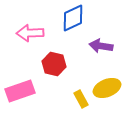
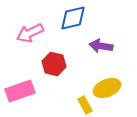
blue diamond: rotated 12 degrees clockwise
pink arrow: rotated 24 degrees counterclockwise
yellow rectangle: moved 4 px right, 6 px down
